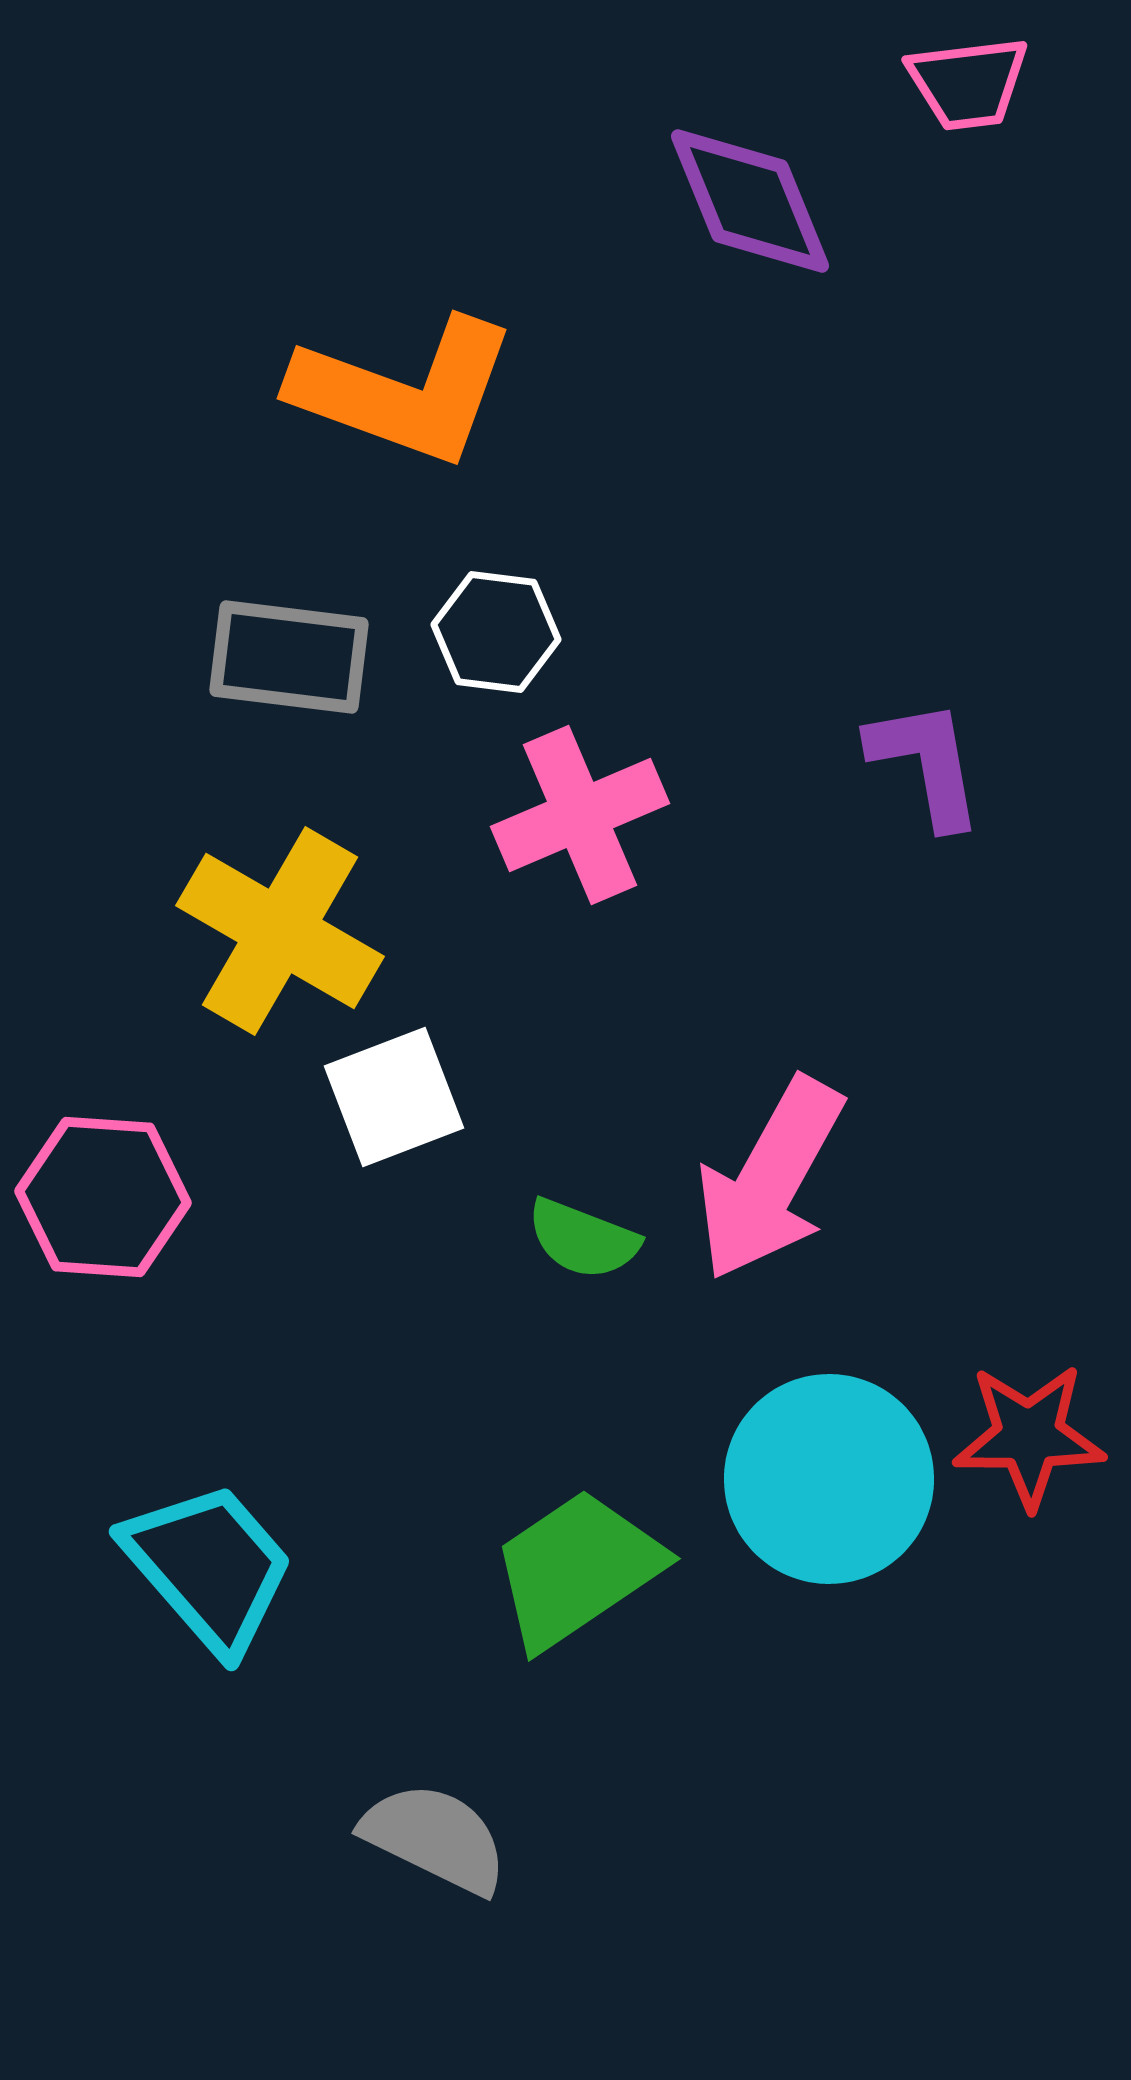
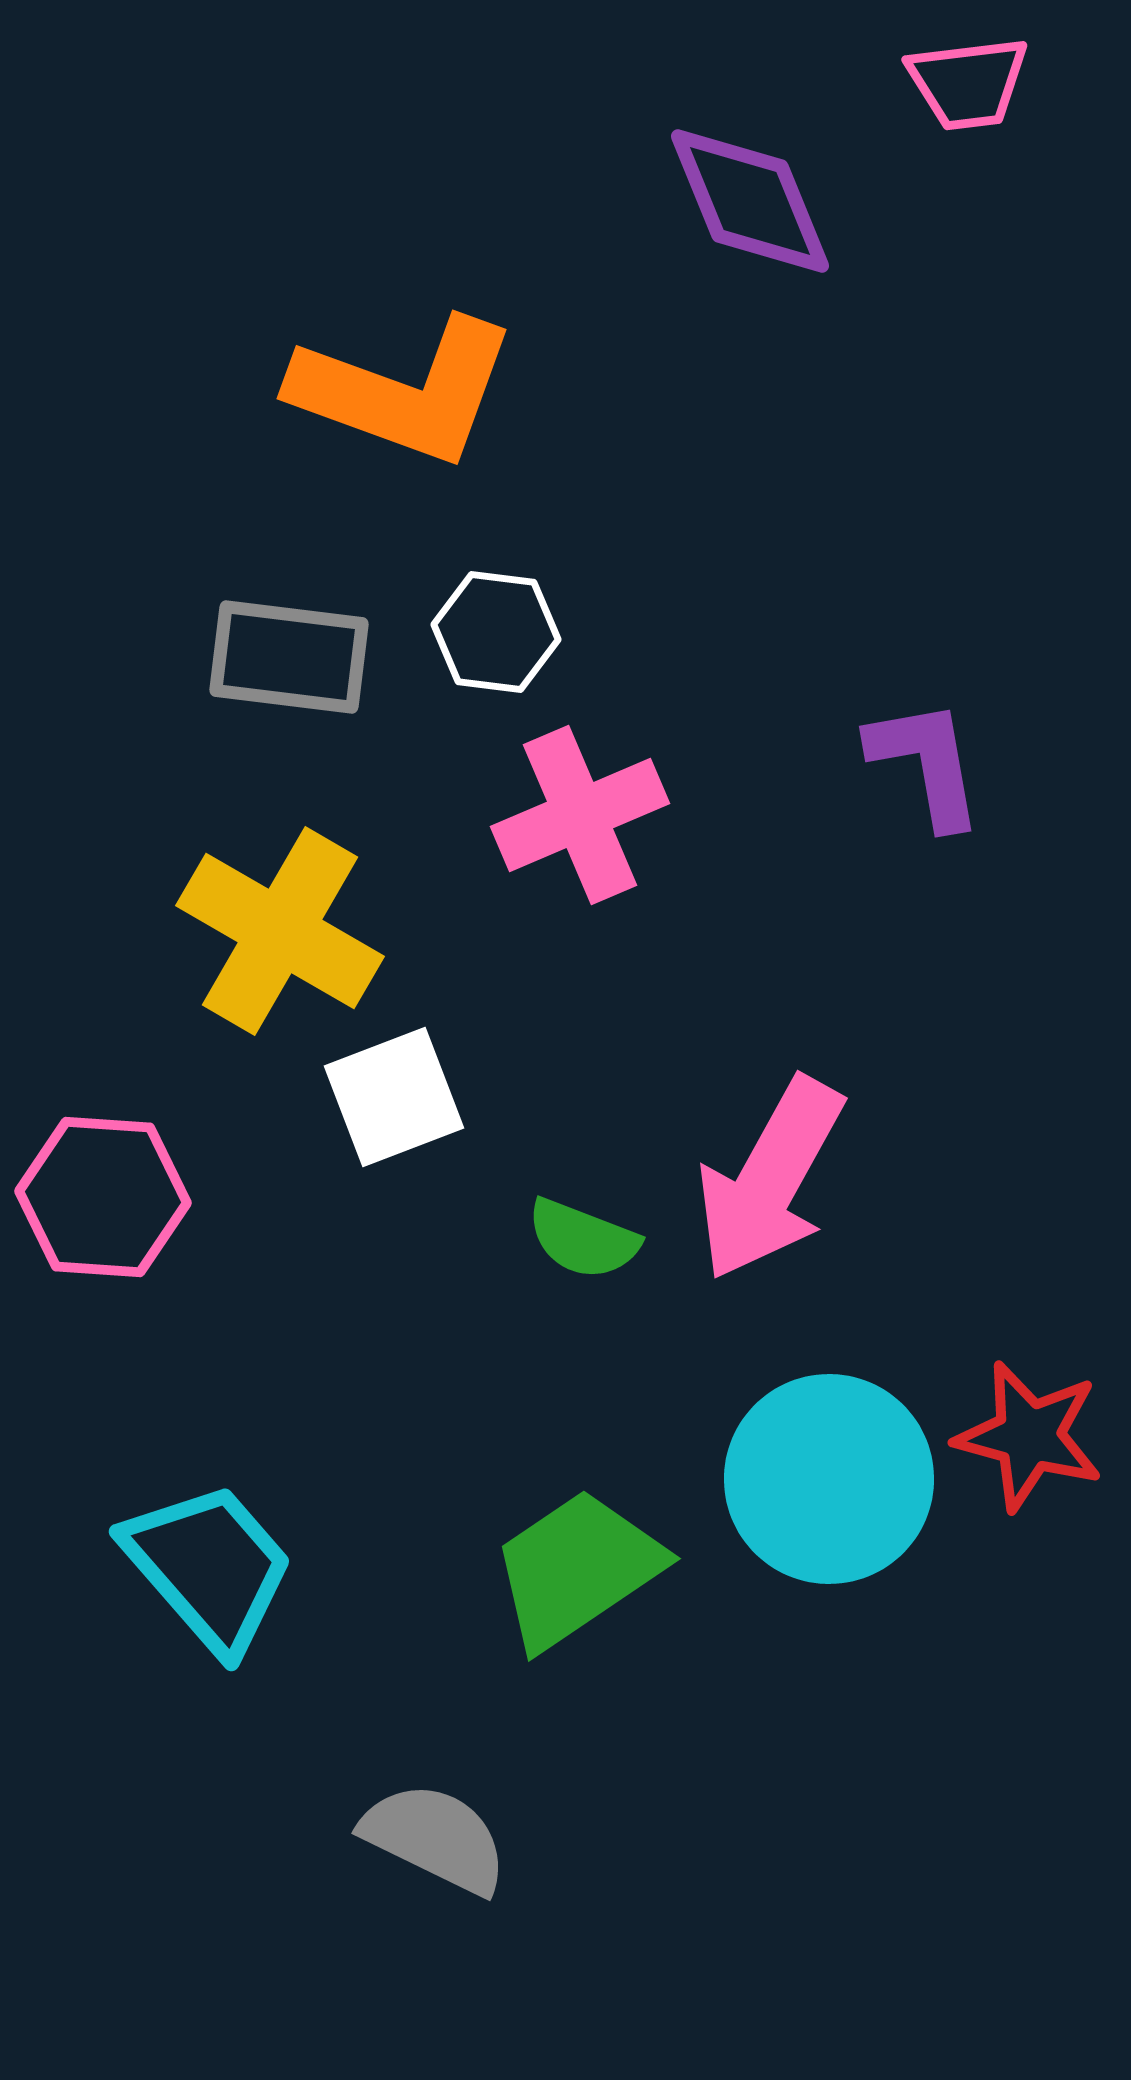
red star: rotated 15 degrees clockwise
